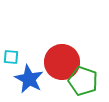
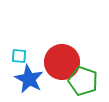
cyan square: moved 8 px right, 1 px up
